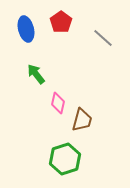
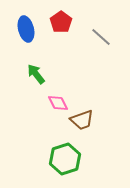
gray line: moved 2 px left, 1 px up
pink diamond: rotated 40 degrees counterclockwise
brown trapezoid: rotated 55 degrees clockwise
